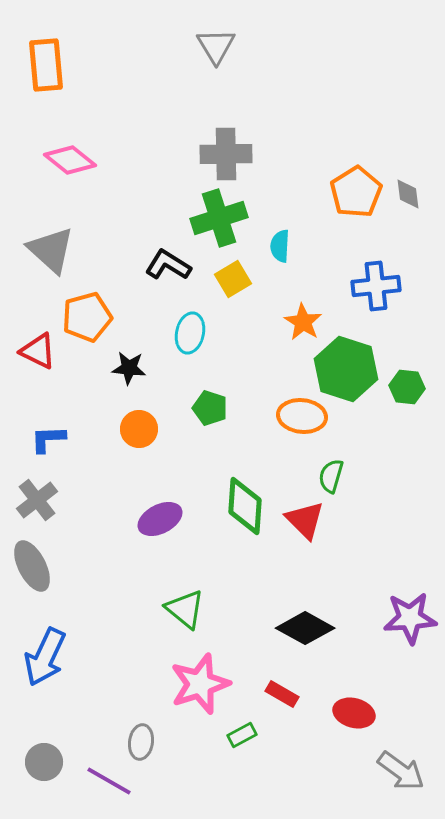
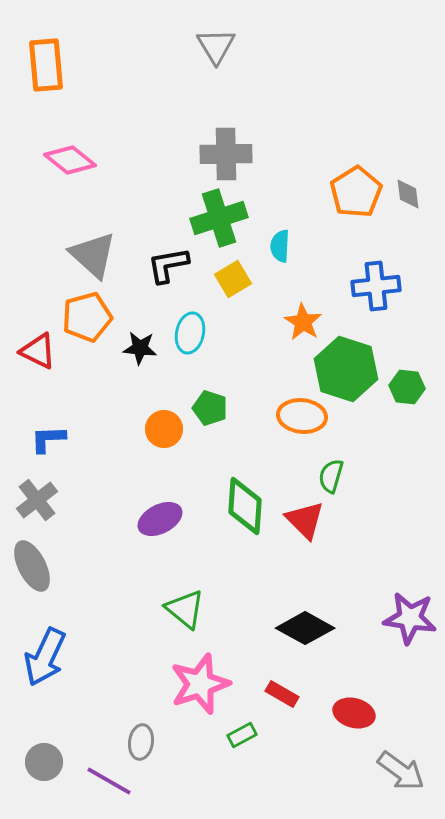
gray triangle at (51, 250): moved 42 px right, 5 px down
black L-shape at (168, 265): rotated 42 degrees counterclockwise
black star at (129, 368): moved 11 px right, 20 px up
orange circle at (139, 429): moved 25 px right
purple star at (410, 618): rotated 12 degrees clockwise
